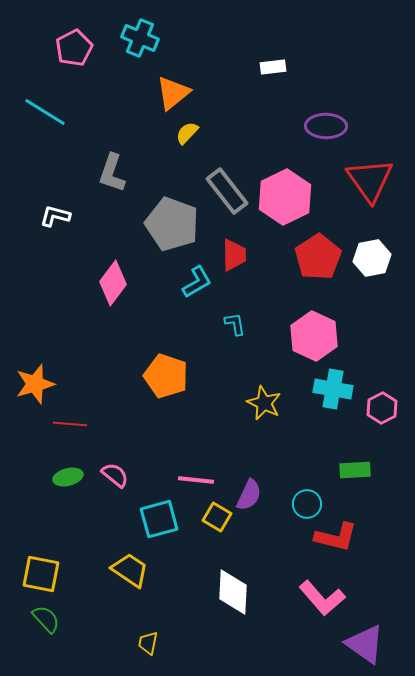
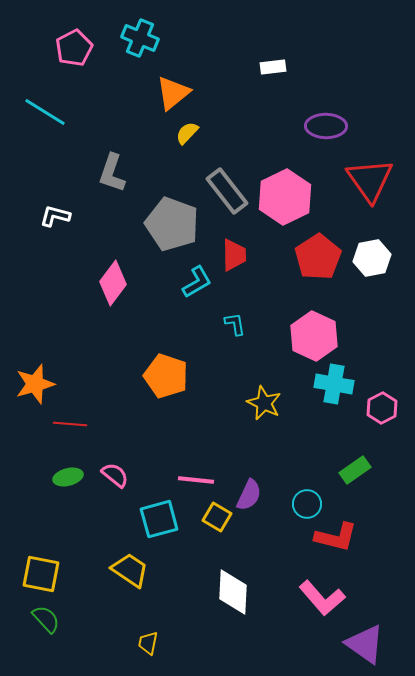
cyan cross at (333, 389): moved 1 px right, 5 px up
green rectangle at (355, 470): rotated 32 degrees counterclockwise
